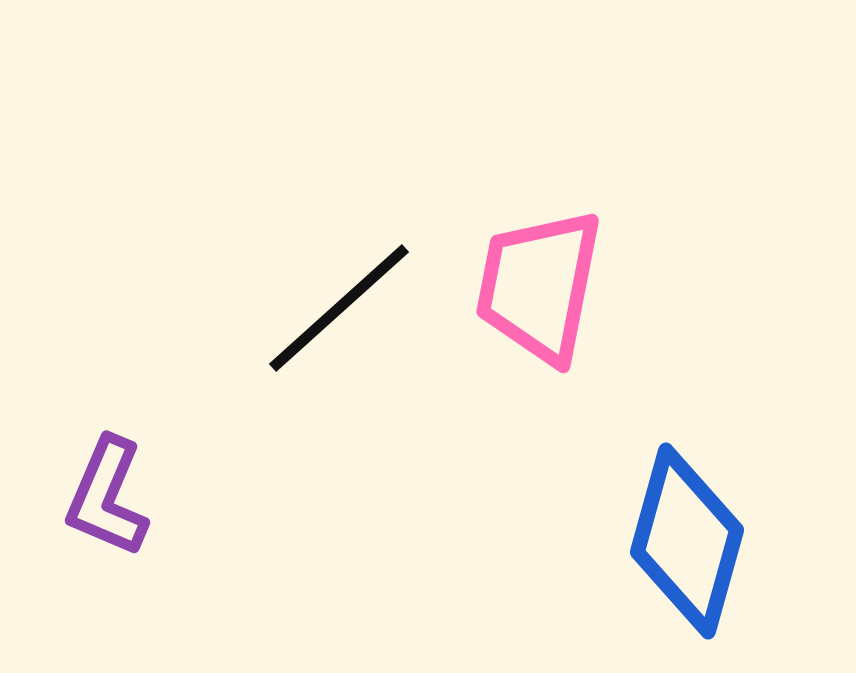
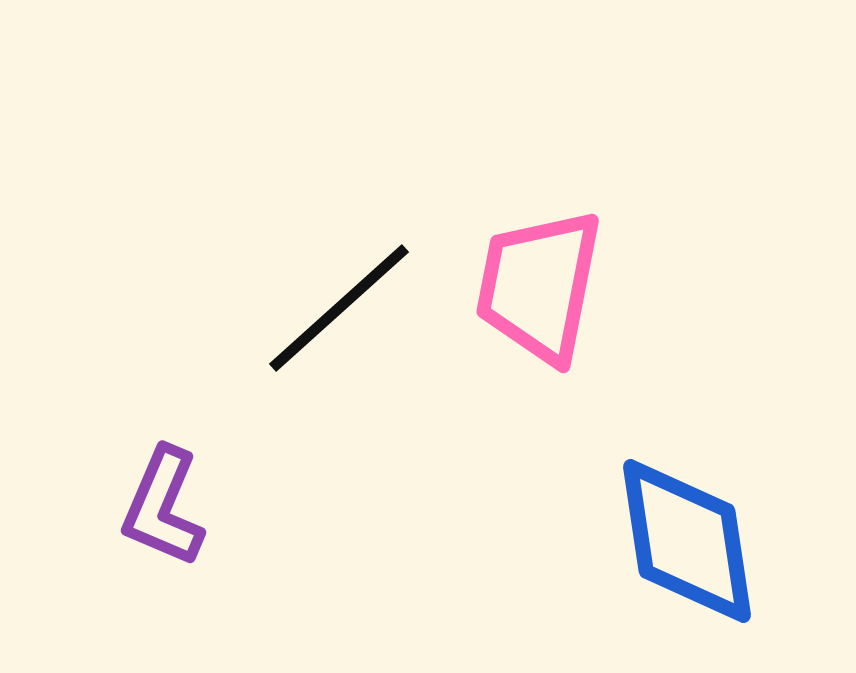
purple L-shape: moved 56 px right, 10 px down
blue diamond: rotated 24 degrees counterclockwise
